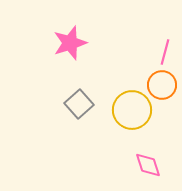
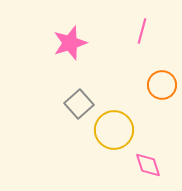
pink line: moved 23 px left, 21 px up
yellow circle: moved 18 px left, 20 px down
